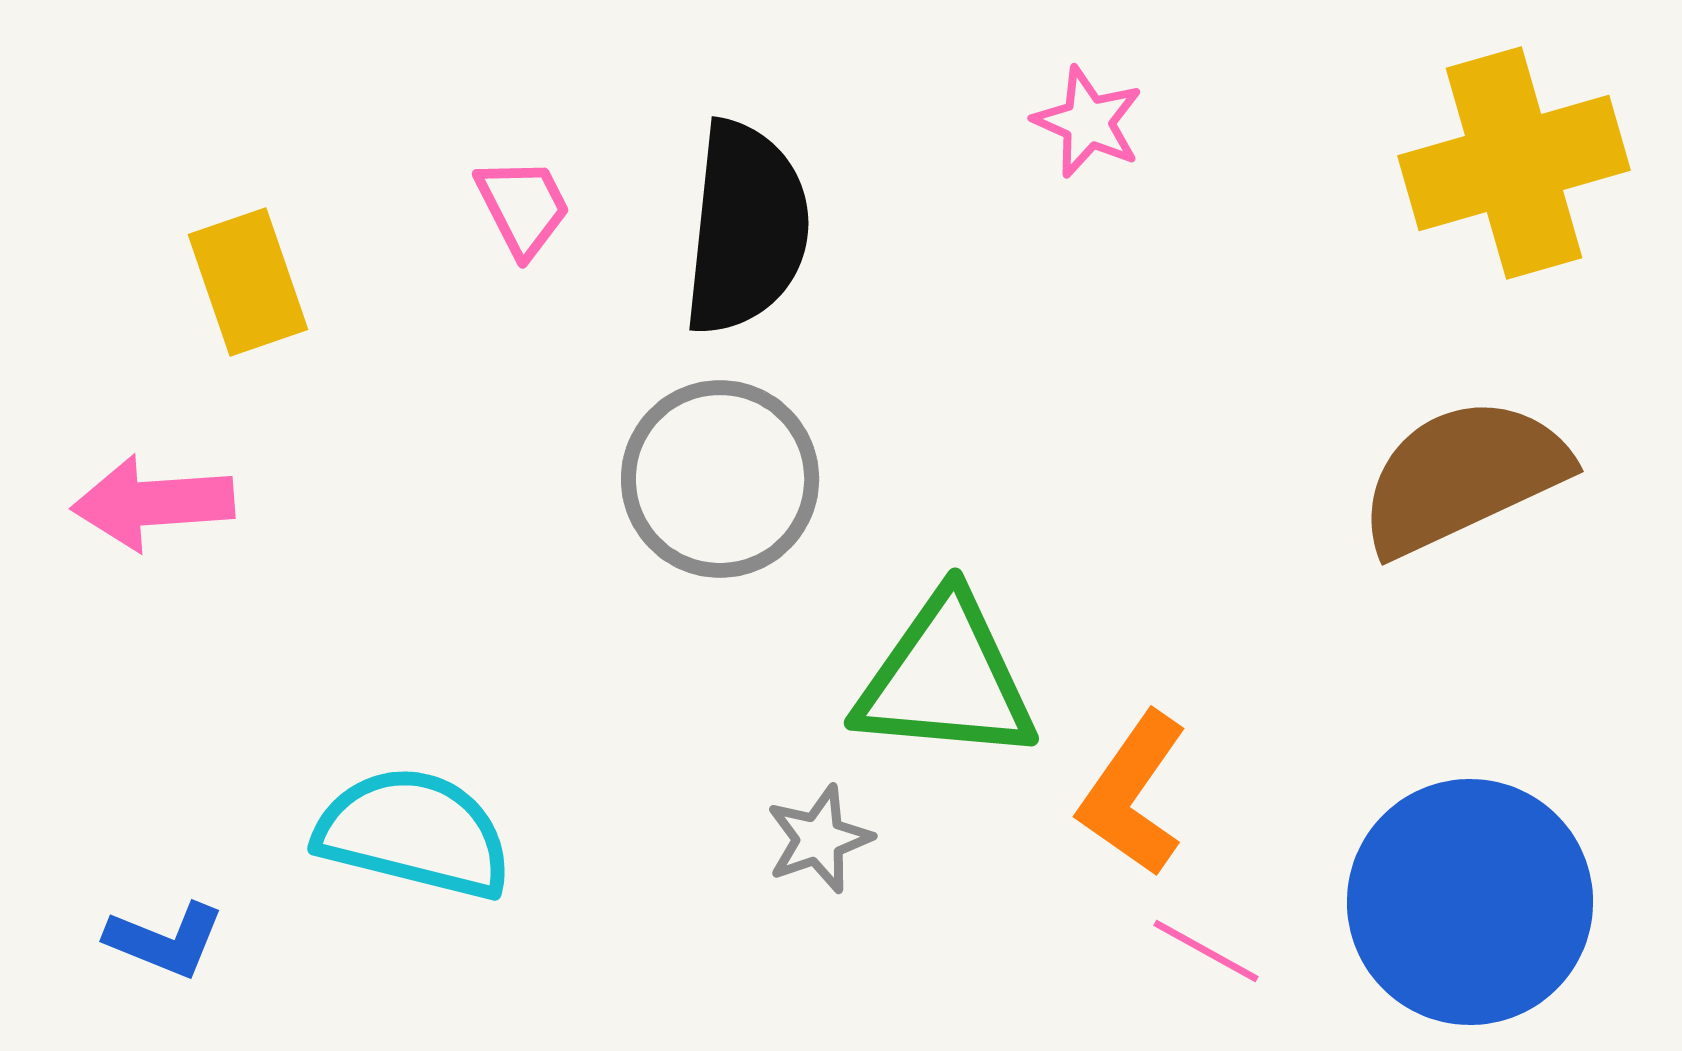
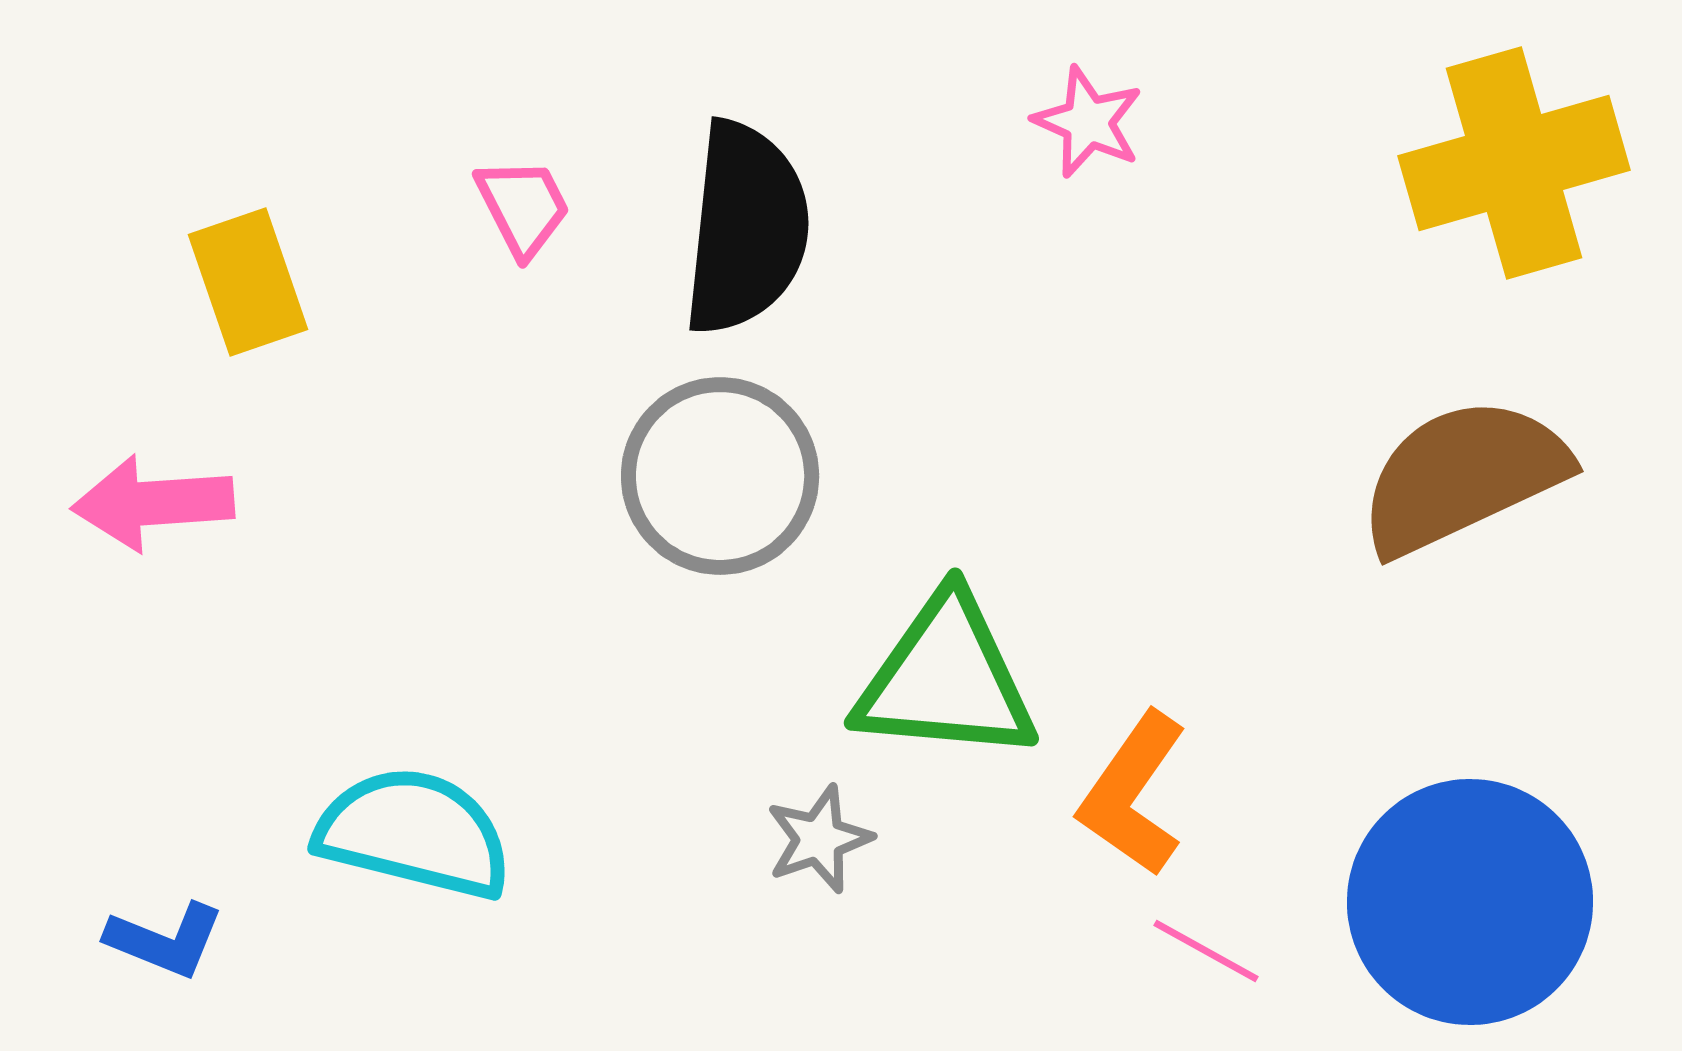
gray circle: moved 3 px up
